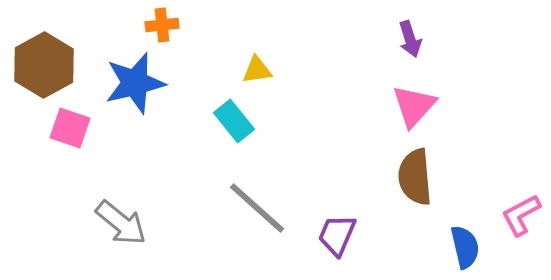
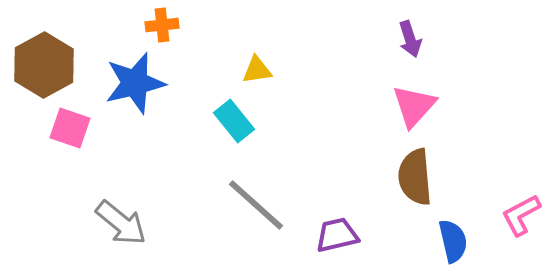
gray line: moved 1 px left, 3 px up
purple trapezoid: rotated 54 degrees clockwise
blue semicircle: moved 12 px left, 6 px up
